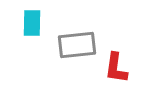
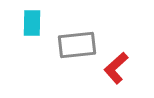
red L-shape: rotated 40 degrees clockwise
